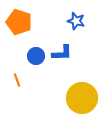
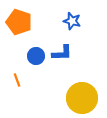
blue star: moved 4 px left
